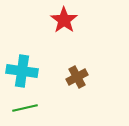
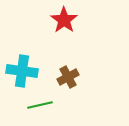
brown cross: moved 9 px left
green line: moved 15 px right, 3 px up
